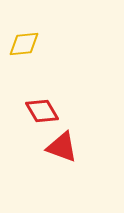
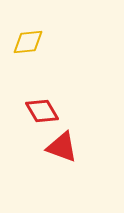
yellow diamond: moved 4 px right, 2 px up
